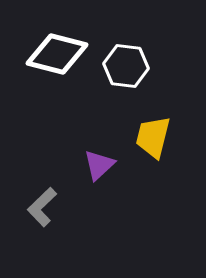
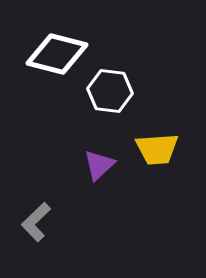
white hexagon: moved 16 px left, 25 px down
yellow trapezoid: moved 4 px right, 12 px down; rotated 108 degrees counterclockwise
gray L-shape: moved 6 px left, 15 px down
